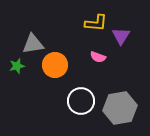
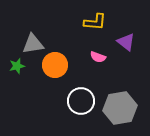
yellow L-shape: moved 1 px left, 1 px up
purple triangle: moved 5 px right, 6 px down; rotated 24 degrees counterclockwise
